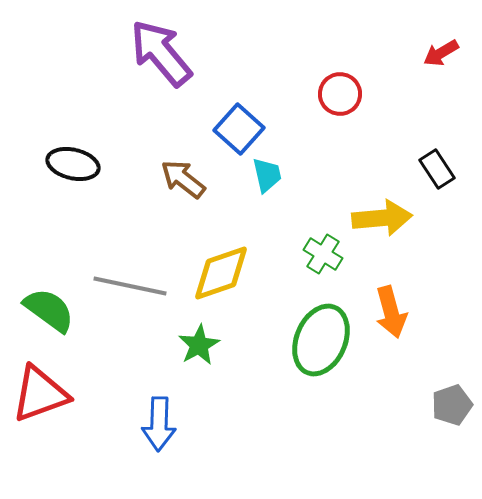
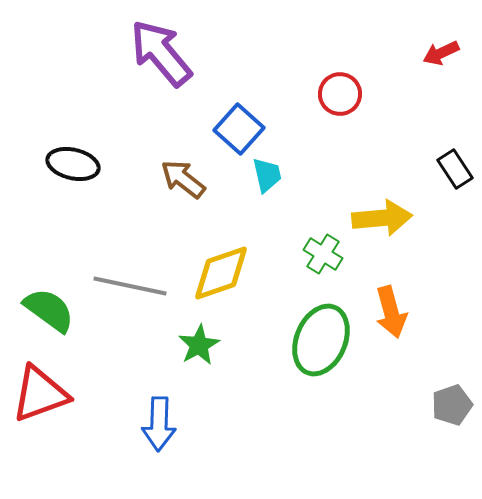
red arrow: rotated 6 degrees clockwise
black rectangle: moved 18 px right
